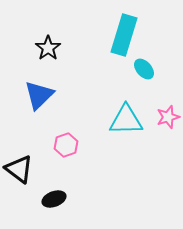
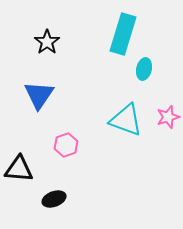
cyan rectangle: moved 1 px left, 1 px up
black star: moved 1 px left, 6 px up
cyan ellipse: rotated 55 degrees clockwise
blue triangle: rotated 12 degrees counterclockwise
cyan triangle: rotated 21 degrees clockwise
black triangle: rotated 32 degrees counterclockwise
